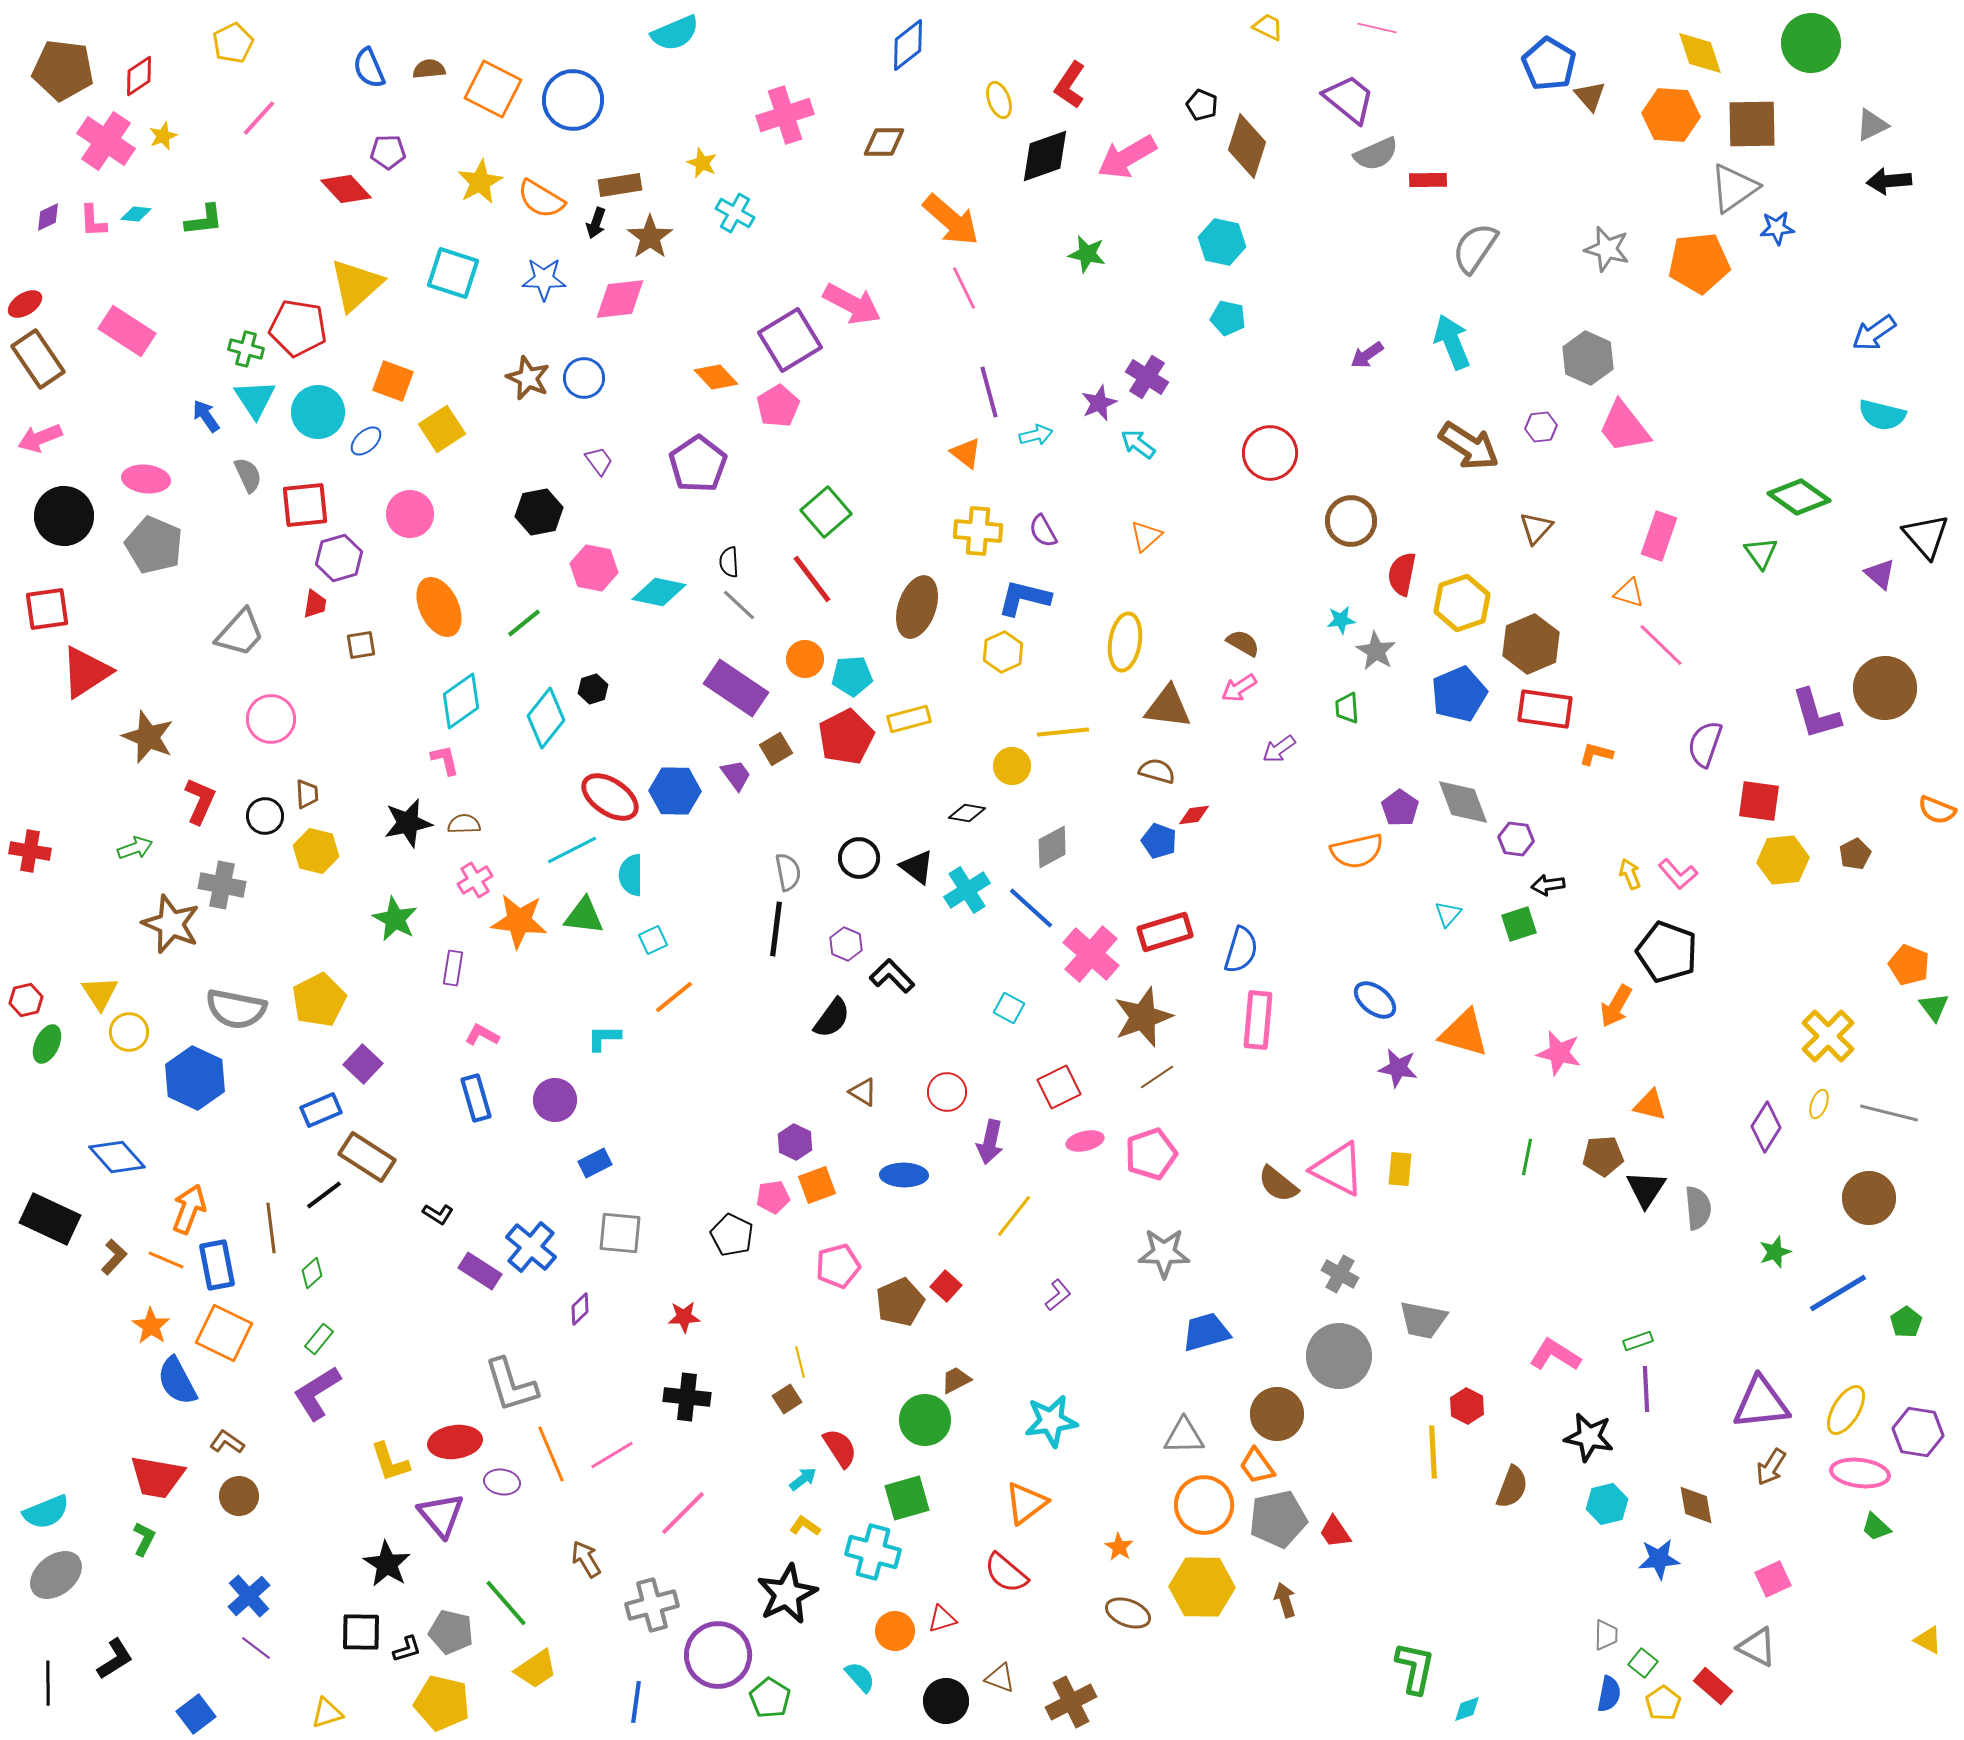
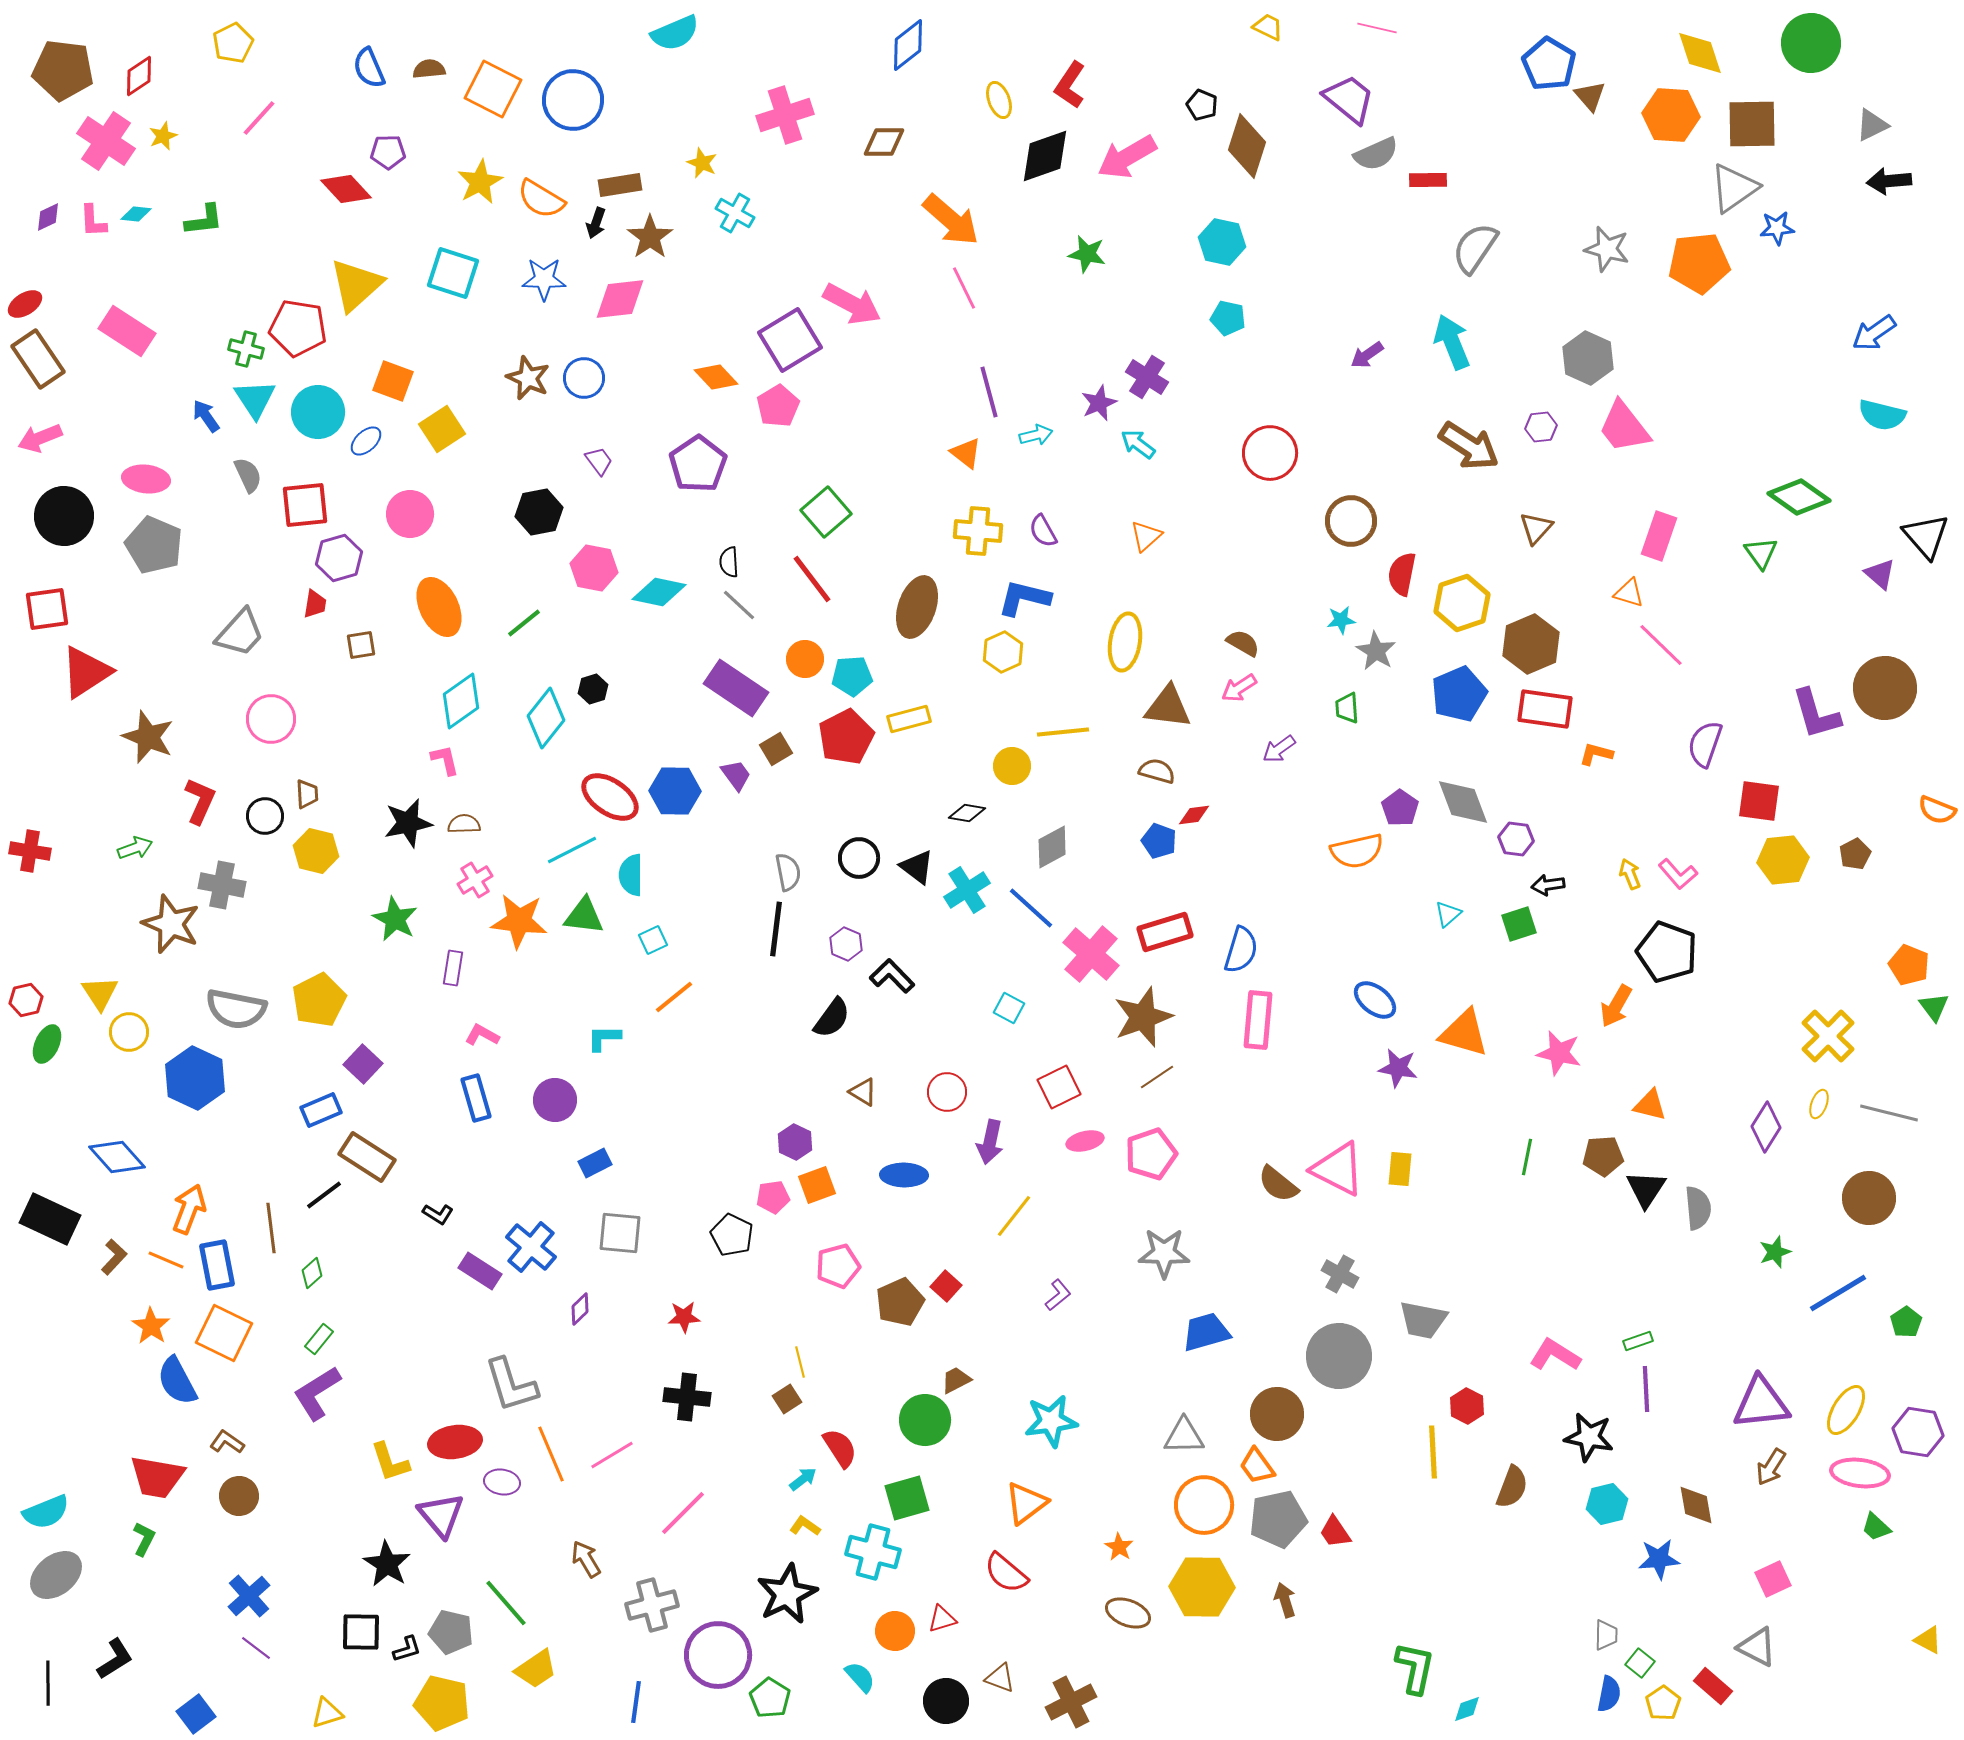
cyan triangle at (1448, 914): rotated 8 degrees clockwise
green square at (1643, 1663): moved 3 px left
